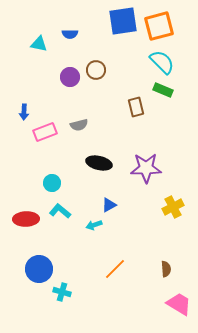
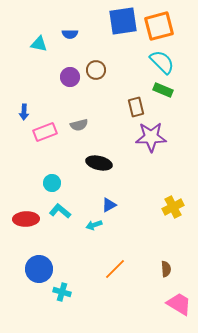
purple star: moved 5 px right, 31 px up
